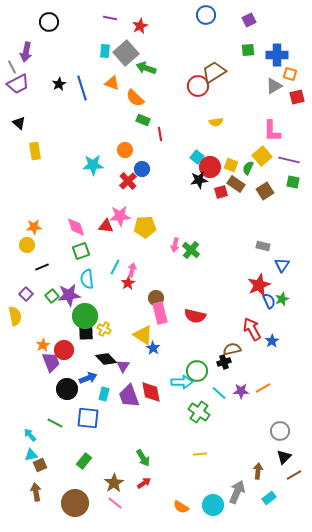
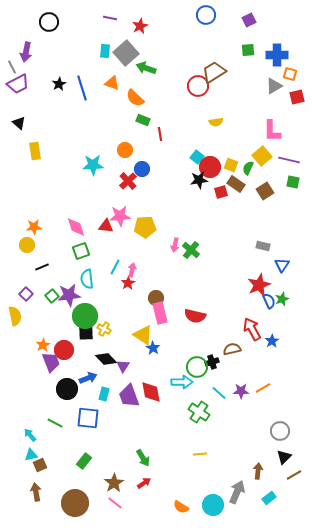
black cross at (224, 362): moved 12 px left
green circle at (197, 371): moved 4 px up
